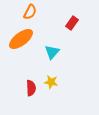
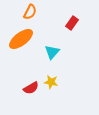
red semicircle: rotated 63 degrees clockwise
